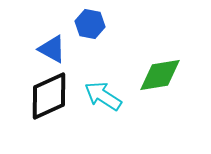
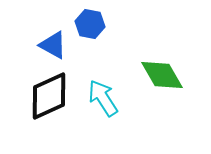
blue triangle: moved 1 px right, 4 px up
green diamond: moved 2 px right; rotated 69 degrees clockwise
cyan arrow: moved 2 px down; rotated 24 degrees clockwise
